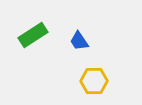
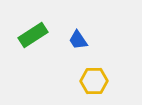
blue trapezoid: moved 1 px left, 1 px up
